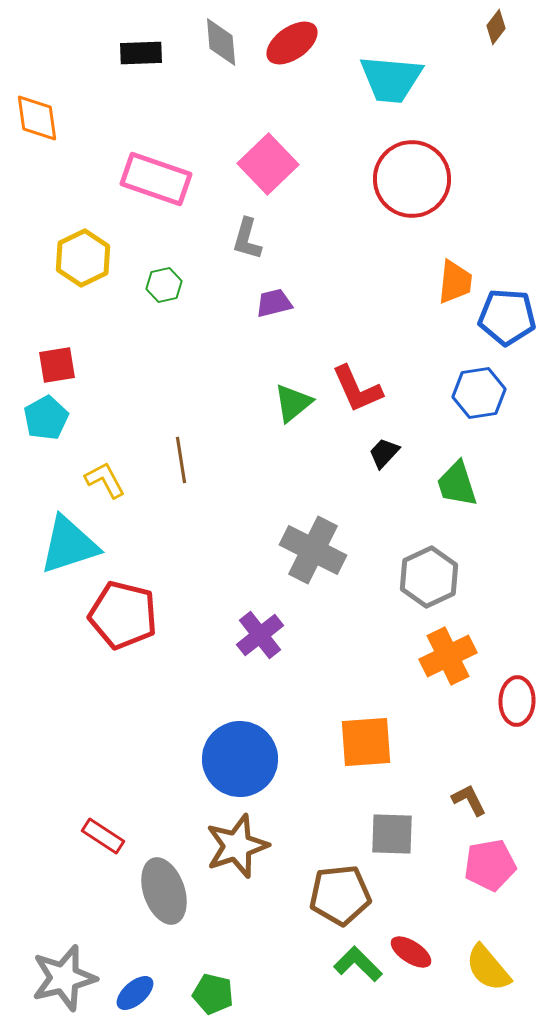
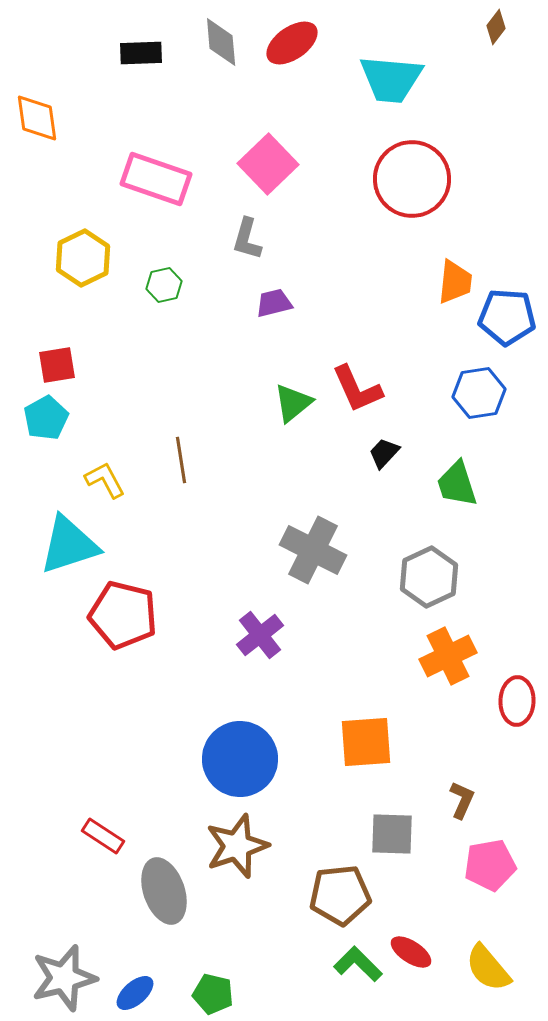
brown L-shape at (469, 800): moved 7 px left; rotated 51 degrees clockwise
